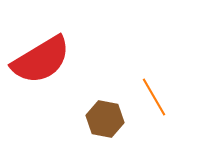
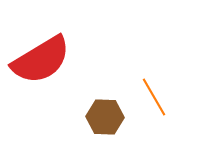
brown hexagon: moved 2 px up; rotated 9 degrees counterclockwise
